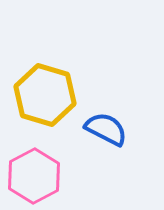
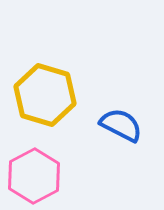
blue semicircle: moved 15 px right, 4 px up
